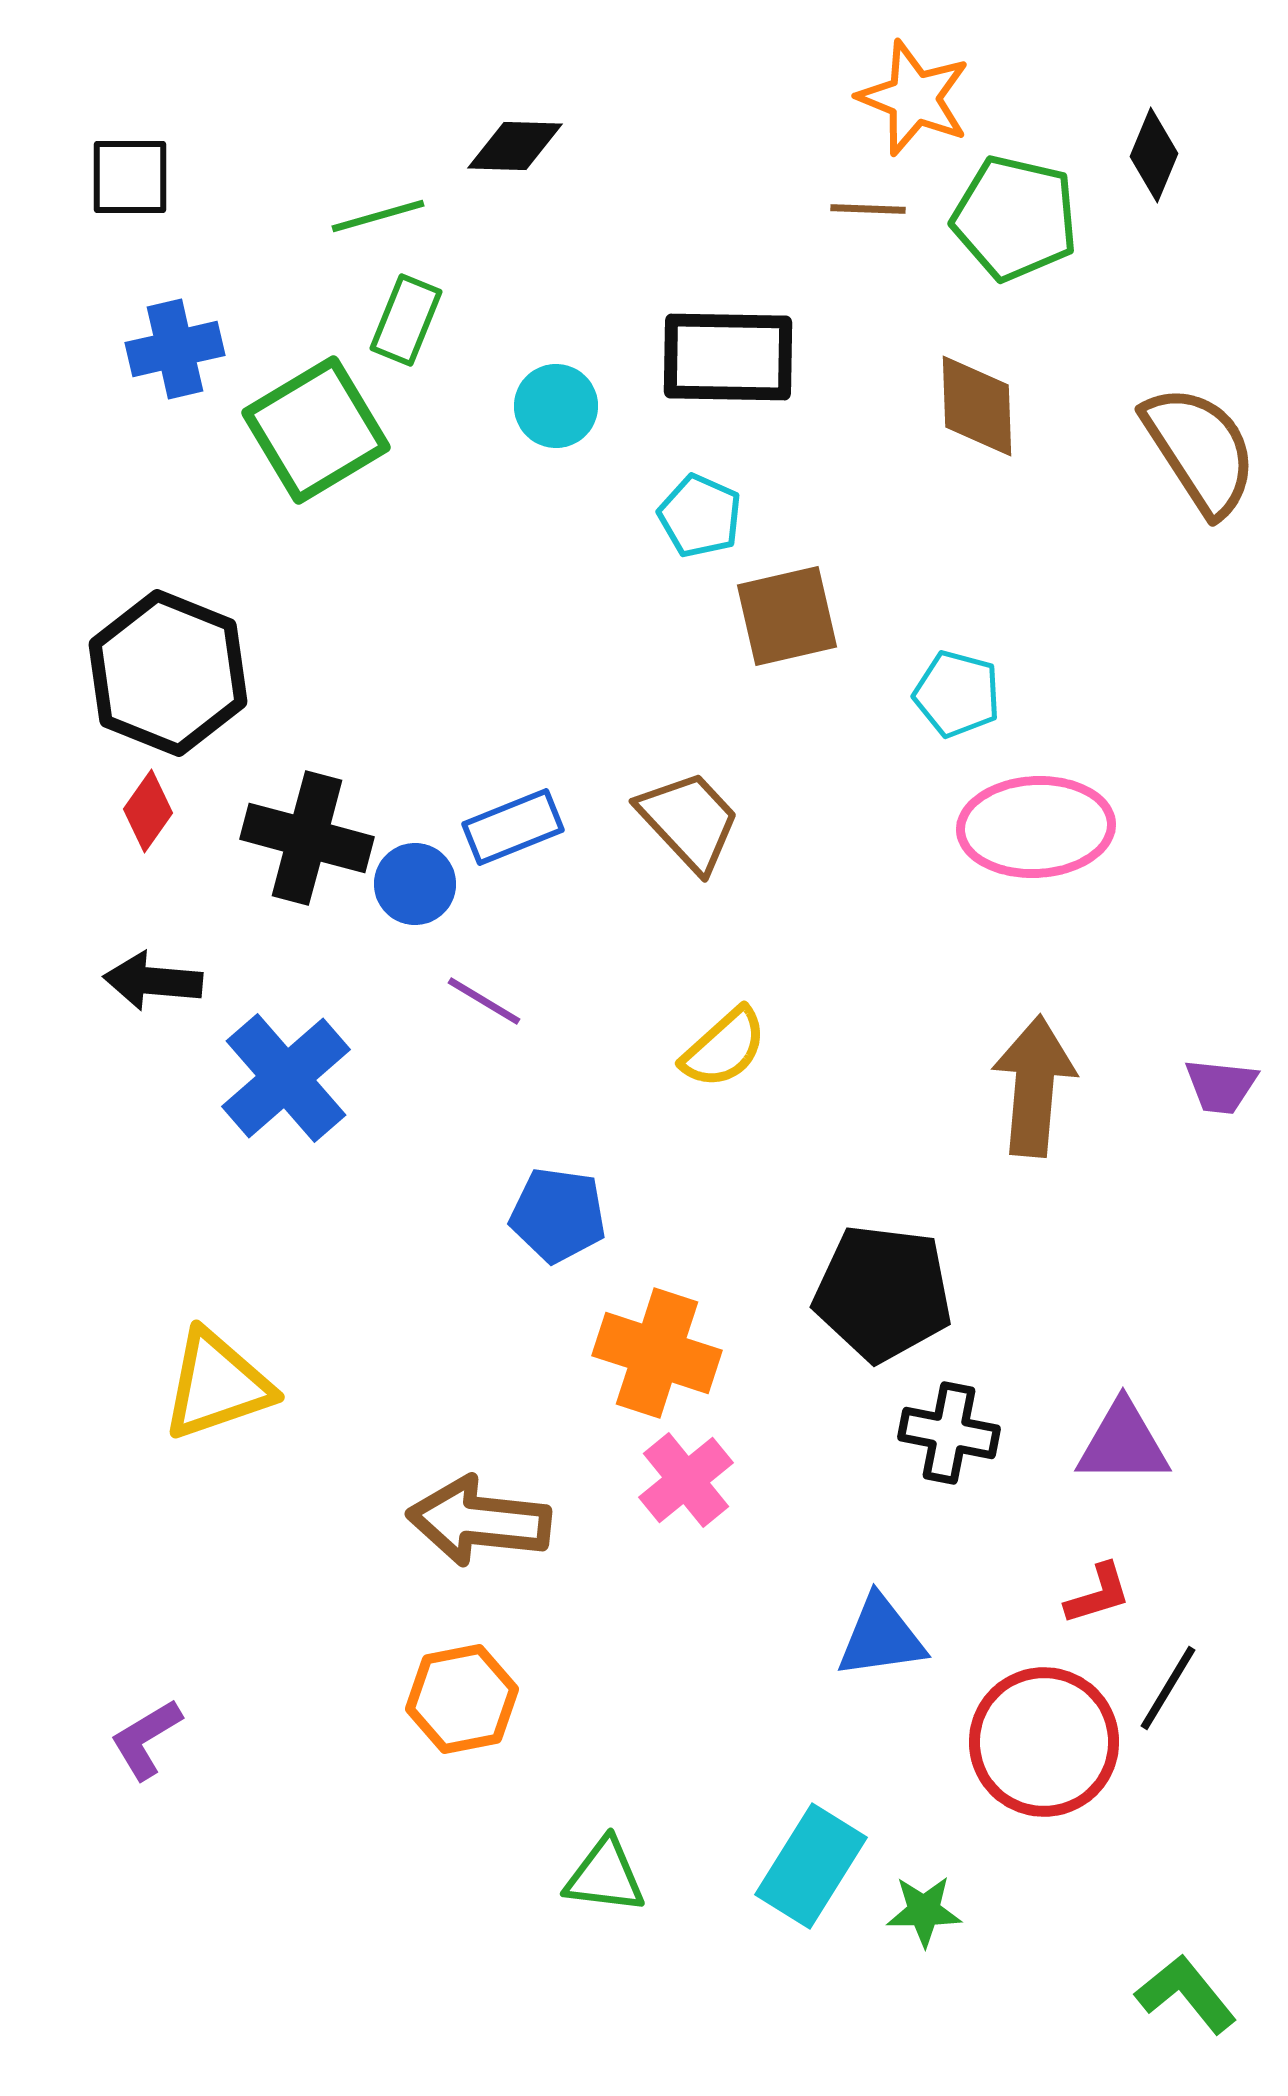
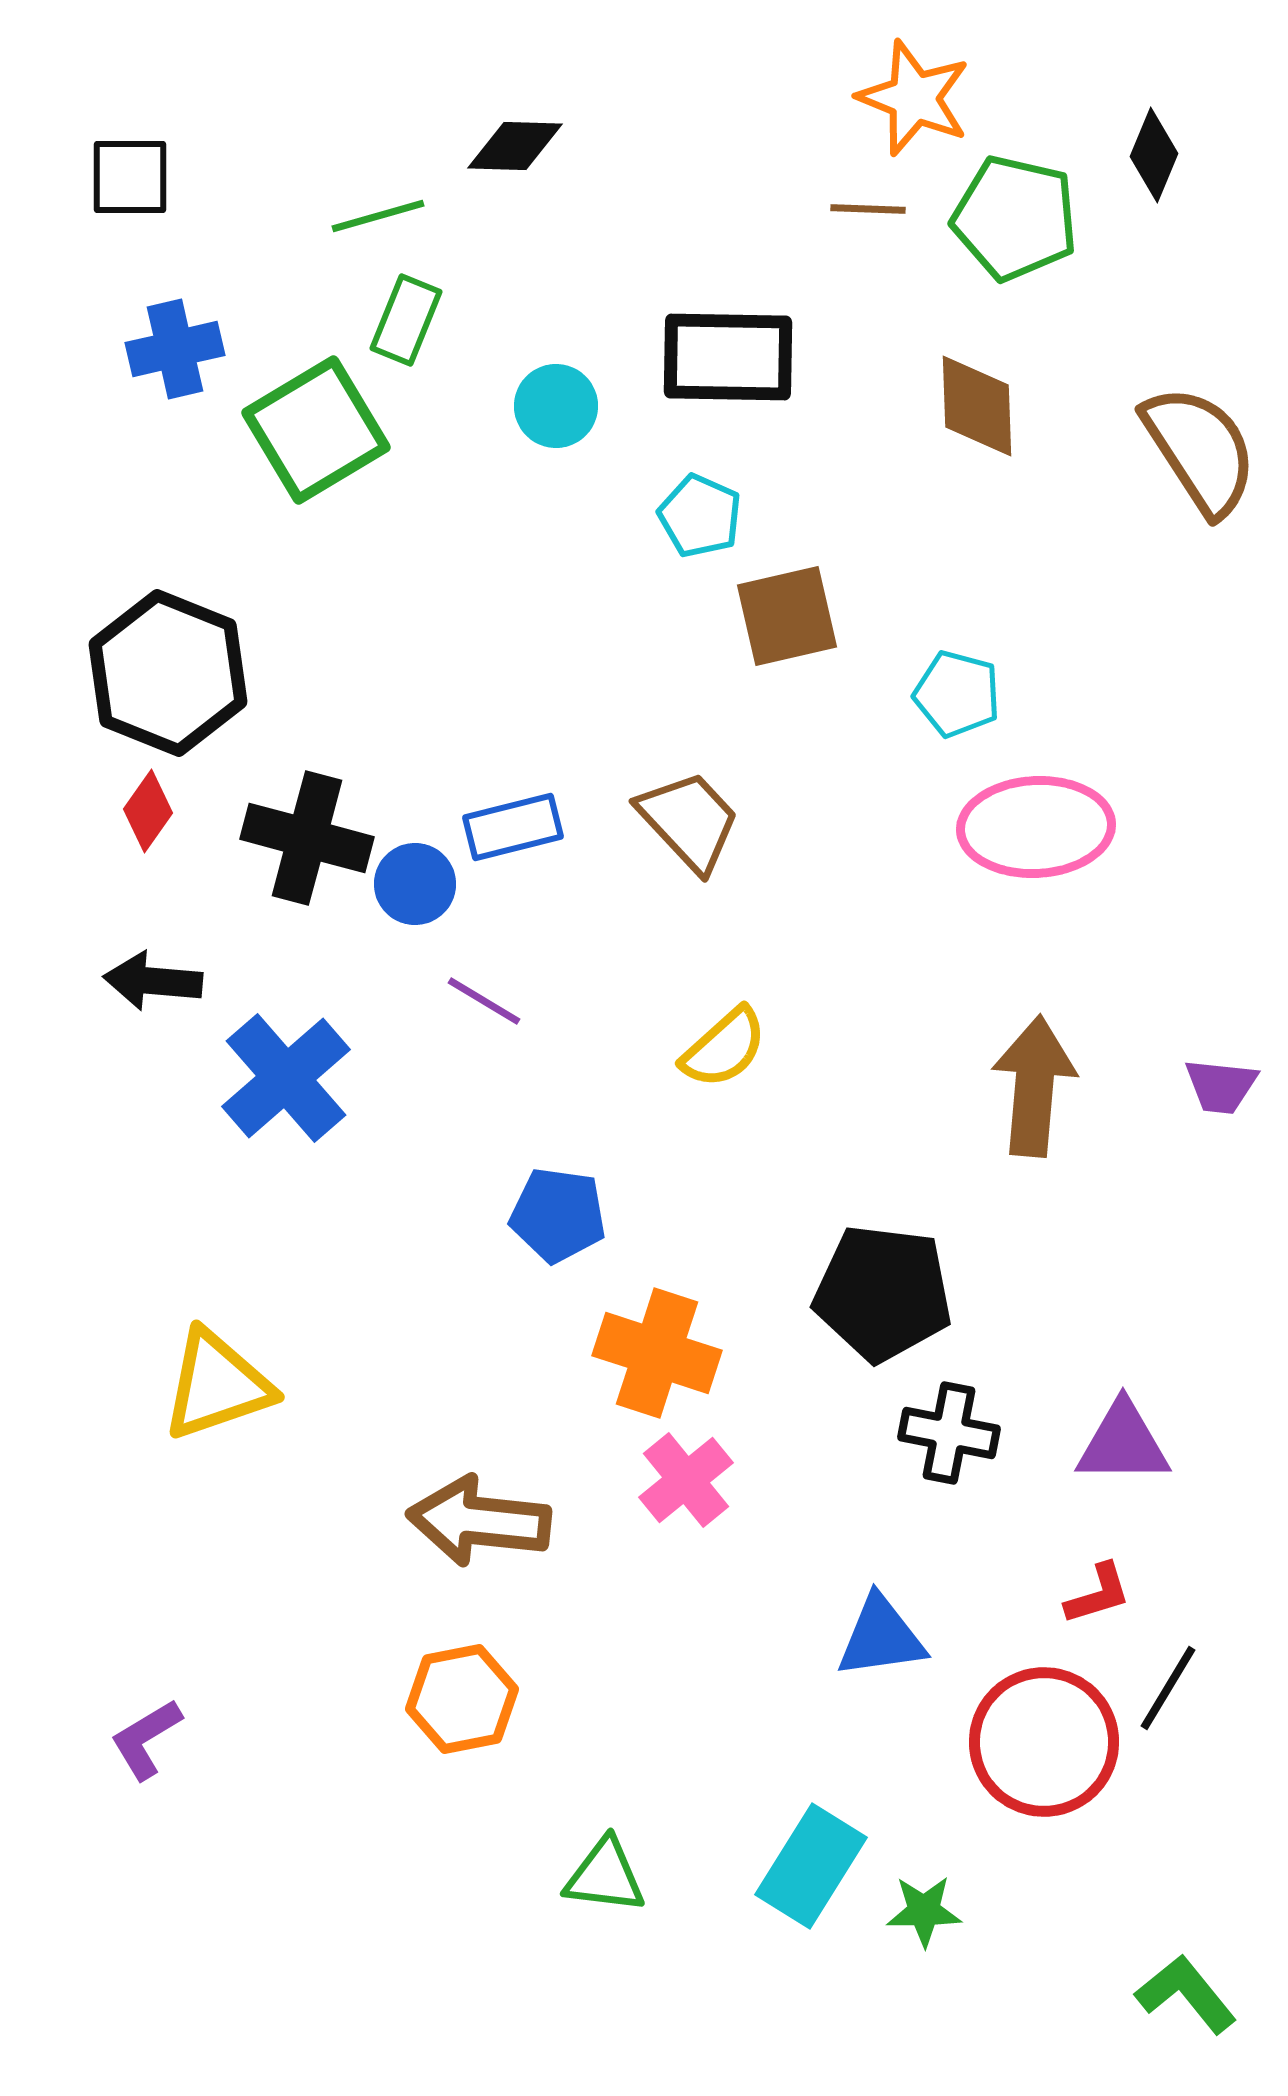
blue rectangle at (513, 827): rotated 8 degrees clockwise
